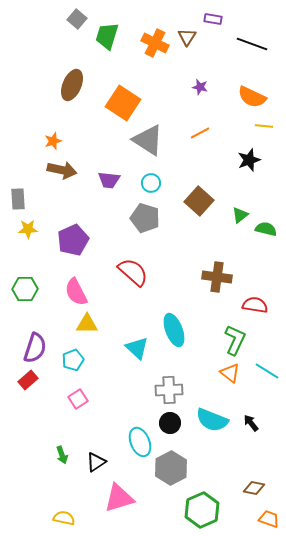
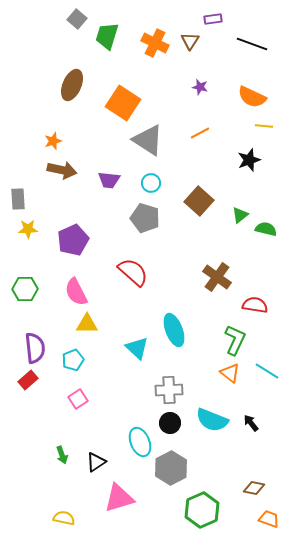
purple rectangle at (213, 19): rotated 18 degrees counterclockwise
brown triangle at (187, 37): moved 3 px right, 4 px down
brown cross at (217, 277): rotated 28 degrees clockwise
purple semicircle at (35, 348): rotated 24 degrees counterclockwise
